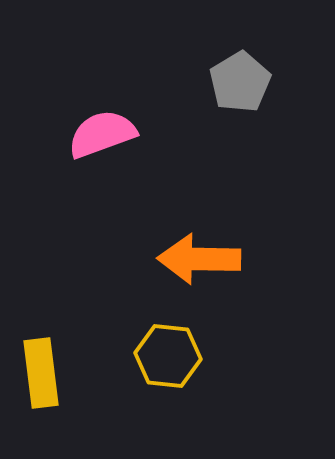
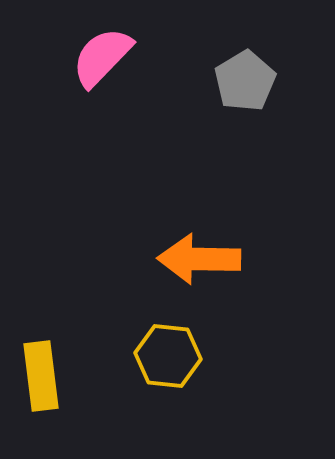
gray pentagon: moved 5 px right, 1 px up
pink semicircle: moved 77 px up; rotated 26 degrees counterclockwise
yellow rectangle: moved 3 px down
